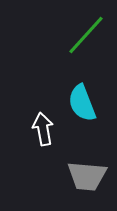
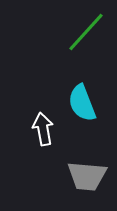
green line: moved 3 px up
